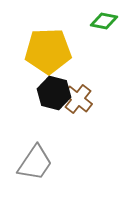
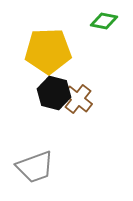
gray trapezoid: moved 4 px down; rotated 36 degrees clockwise
